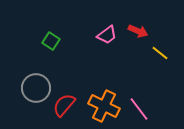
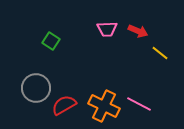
pink trapezoid: moved 6 px up; rotated 35 degrees clockwise
red semicircle: rotated 20 degrees clockwise
pink line: moved 5 px up; rotated 25 degrees counterclockwise
